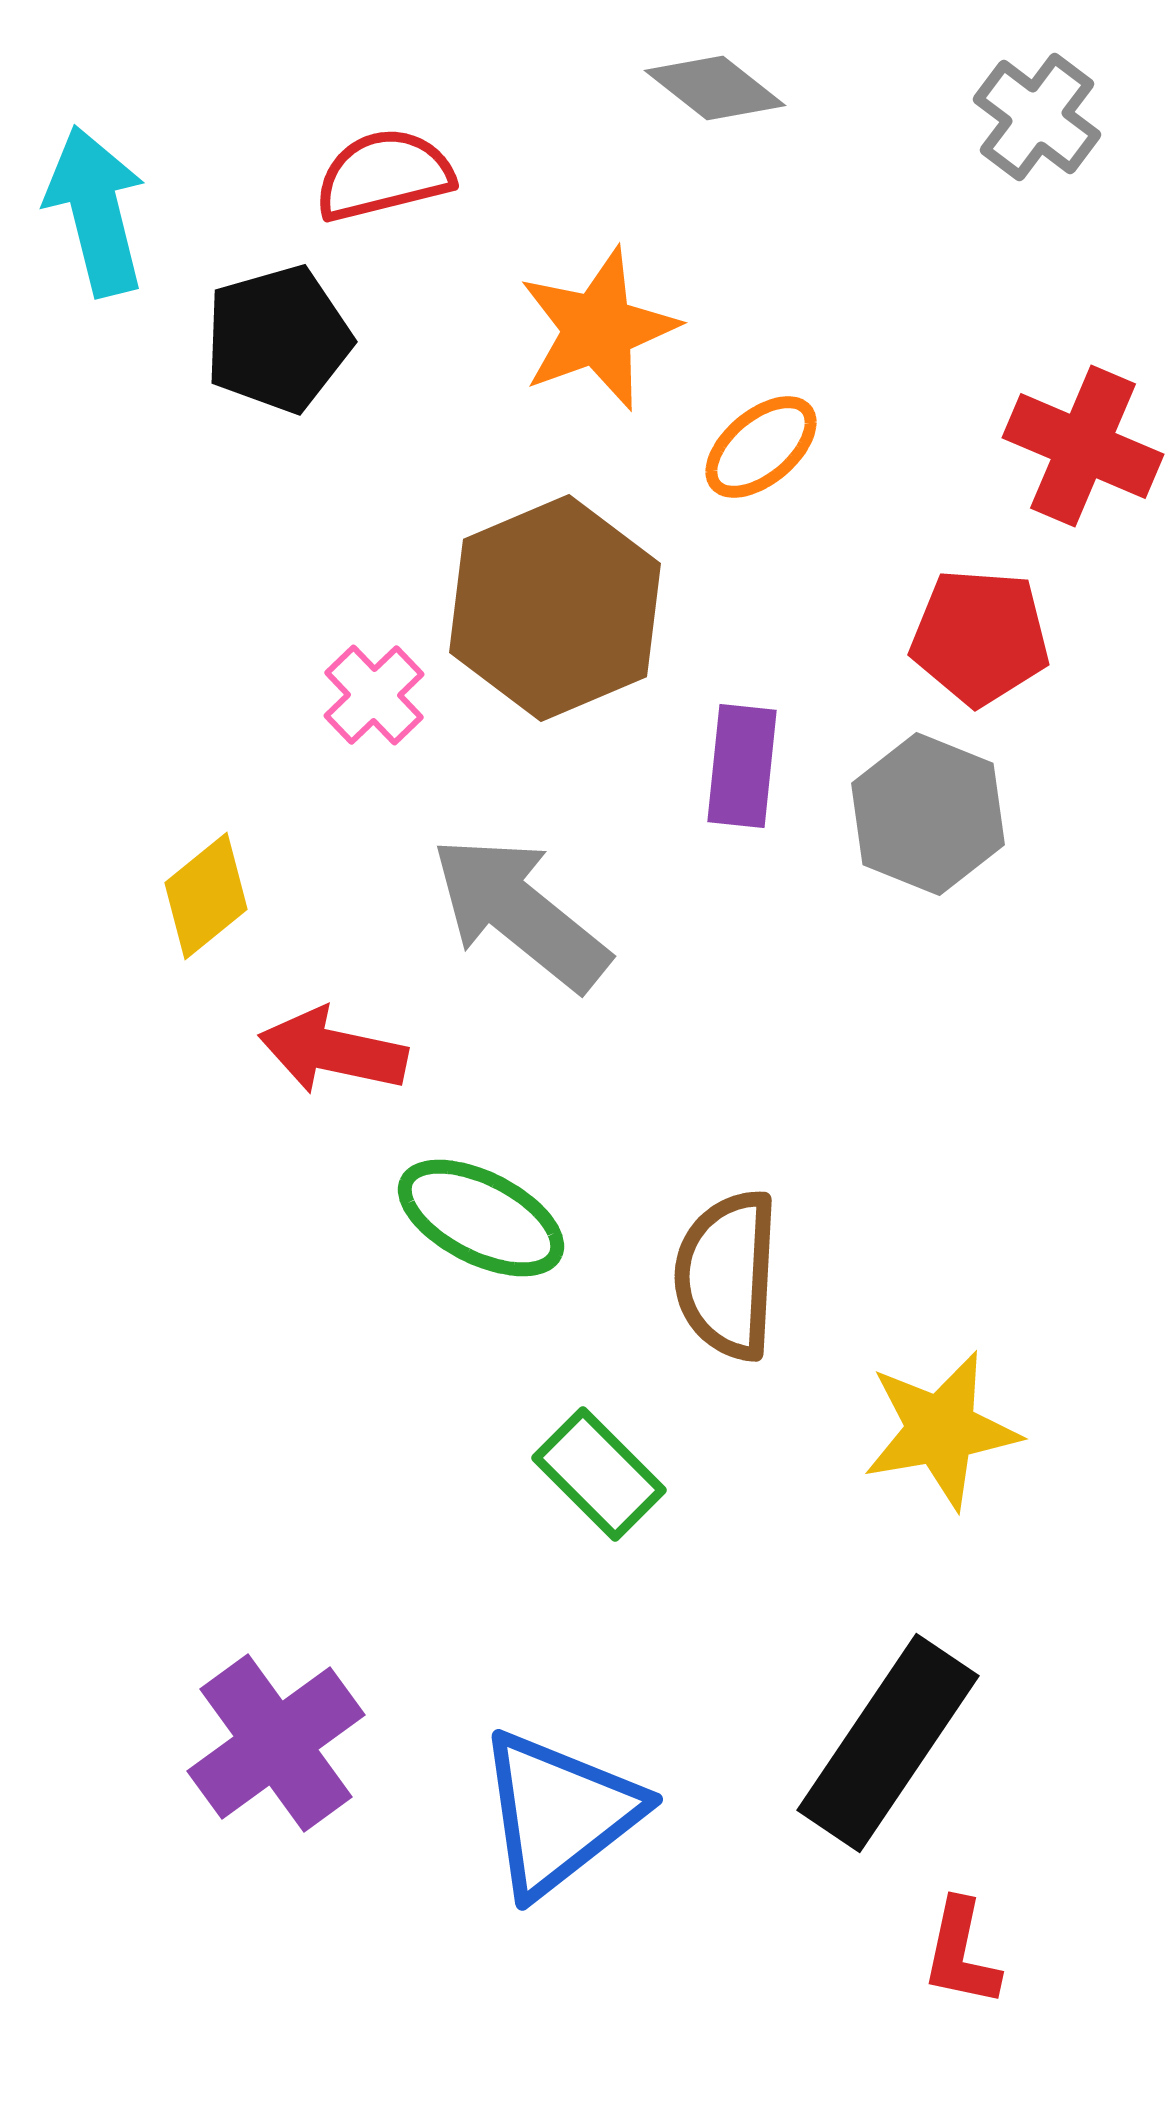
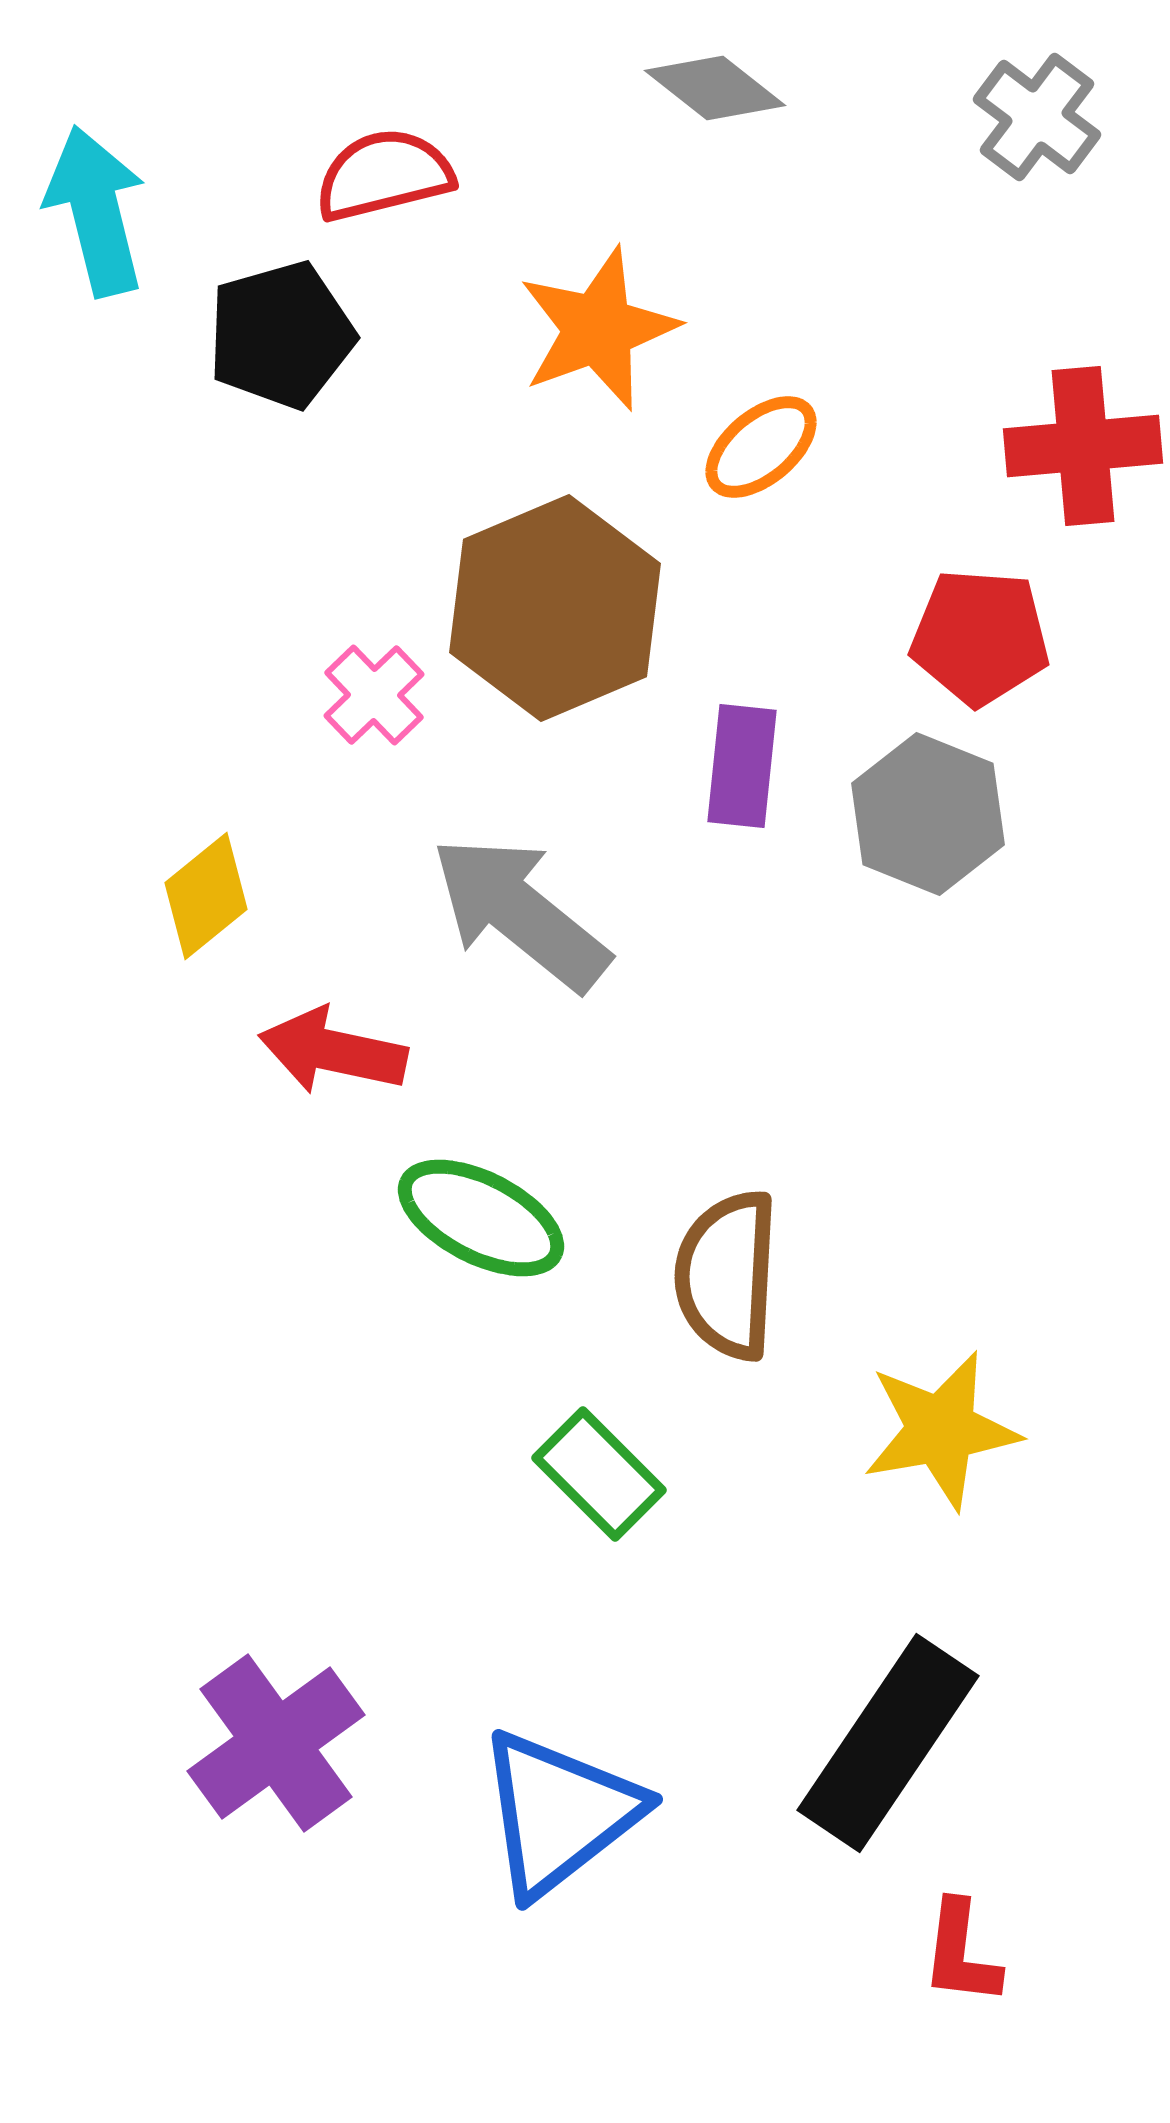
black pentagon: moved 3 px right, 4 px up
red cross: rotated 28 degrees counterclockwise
red L-shape: rotated 5 degrees counterclockwise
